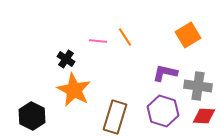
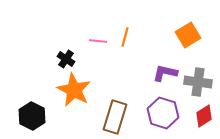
orange line: rotated 48 degrees clockwise
gray cross: moved 4 px up
purple hexagon: moved 2 px down
red diamond: rotated 35 degrees counterclockwise
